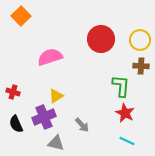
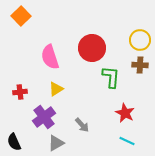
red circle: moved 9 px left, 9 px down
pink semicircle: rotated 90 degrees counterclockwise
brown cross: moved 1 px left, 1 px up
green L-shape: moved 10 px left, 9 px up
red cross: moved 7 px right; rotated 24 degrees counterclockwise
yellow triangle: moved 7 px up
purple cross: rotated 15 degrees counterclockwise
black semicircle: moved 2 px left, 18 px down
gray triangle: rotated 42 degrees counterclockwise
